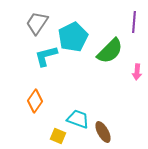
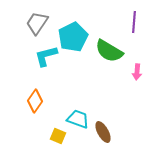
green semicircle: moved 1 px left; rotated 76 degrees clockwise
